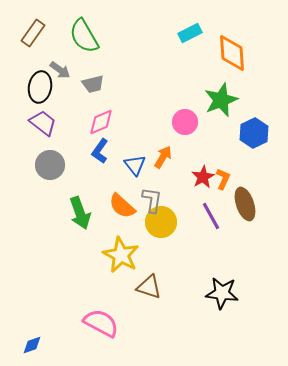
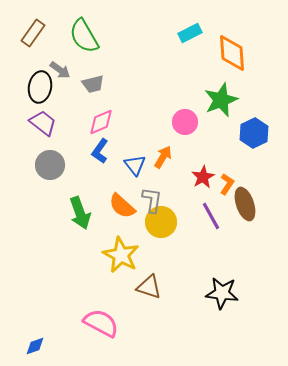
orange L-shape: moved 4 px right, 5 px down; rotated 10 degrees clockwise
blue diamond: moved 3 px right, 1 px down
